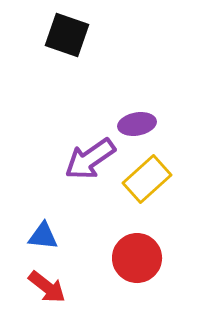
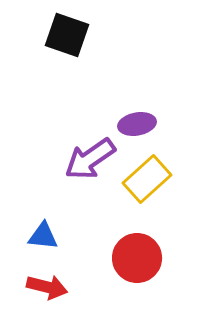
red arrow: rotated 24 degrees counterclockwise
